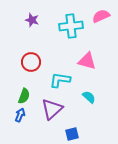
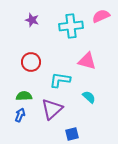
green semicircle: rotated 112 degrees counterclockwise
